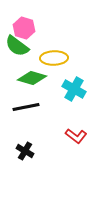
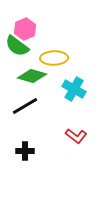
pink hexagon: moved 1 px right, 1 px down; rotated 20 degrees clockwise
green diamond: moved 2 px up
black line: moved 1 px left, 1 px up; rotated 20 degrees counterclockwise
black cross: rotated 30 degrees counterclockwise
